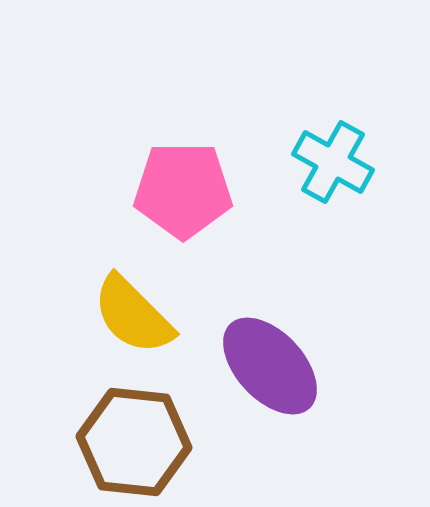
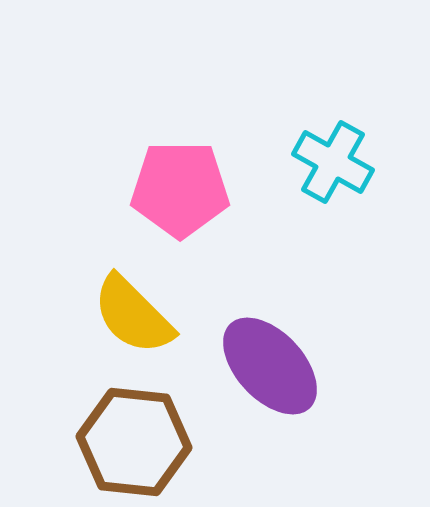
pink pentagon: moved 3 px left, 1 px up
